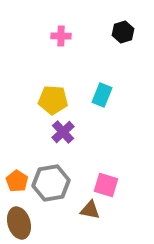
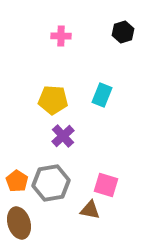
purple cross: moved 4 px down
